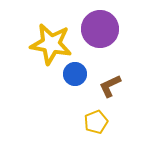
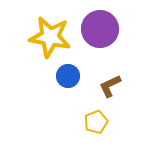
yellow star: moved 1 px left, 7 px up
blue circle: moved 7 px left, 2 px down
